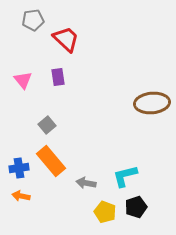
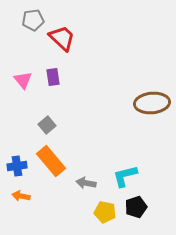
red trapezoid: moved 4 px left, 1 px up
purple rectangle: moved 5 px left
blue cross: moved 2 px left, 2 px up
yellow pentagon: rotated 10 degrees counterclockwise
